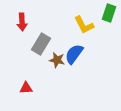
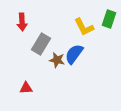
green rectangle: moved 6 px down
yellow L-shape: moved 2 px down
